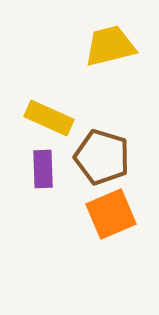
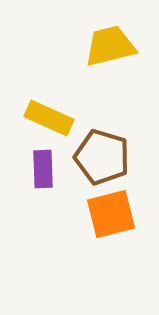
orange square: rotated 9 degrees clockwise
